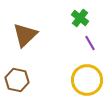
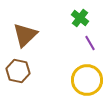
brown hexagon: moved 1 px right, 9 px up
